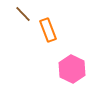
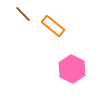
orange rectangle: moved 5 px right, 4 px up; rotated 30 degrees counterclockwise
